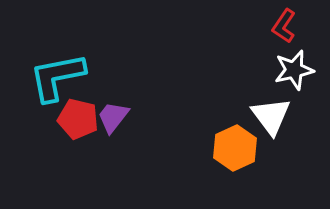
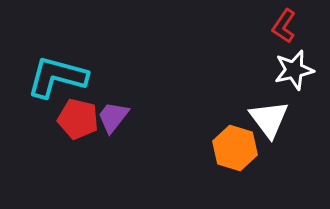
cyan L-shape: rotated 26 degrees clockwise
white triangle: moved 2 px left, 3 px down
orange hexagon: rotated 18 degrees counterclockwise
